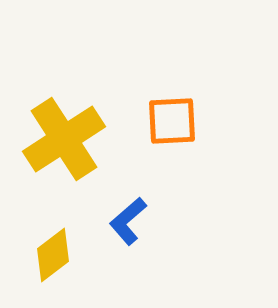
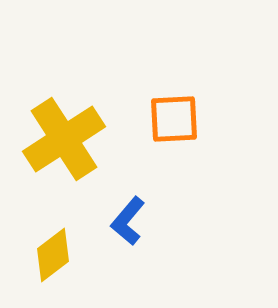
orange square: moved 2 px right, 2 px up
blue L-shape: rotated 9 degrees counterclockwise
